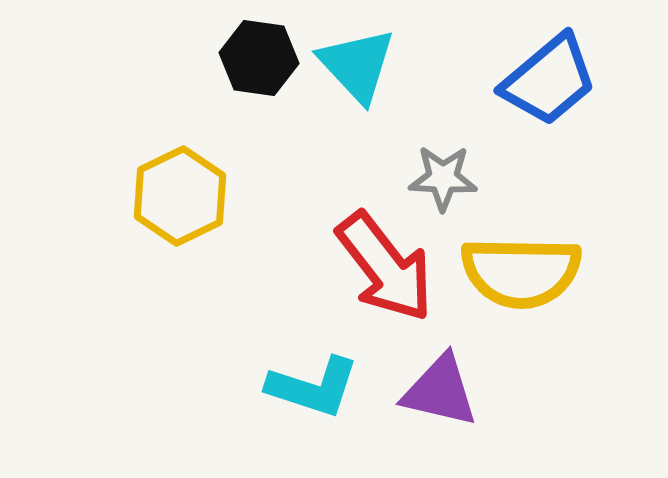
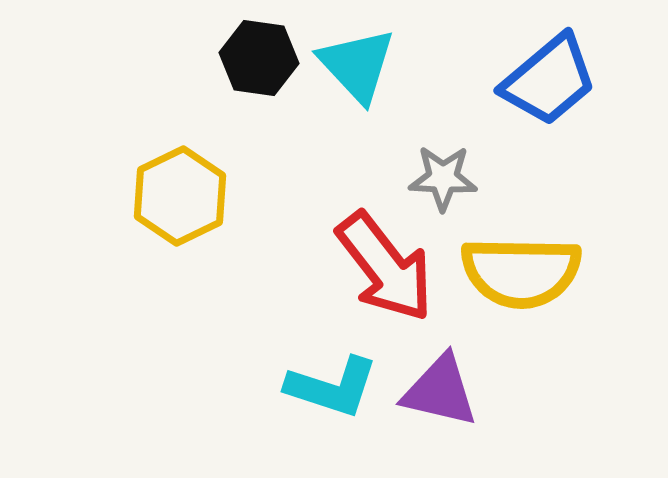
cyan L-shape: moved 19 px right
